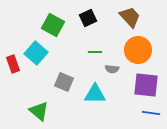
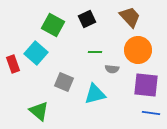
black square: moved 1 px left, 1 px down
cyan triangle: rotated 15 degrees counterclockwise
